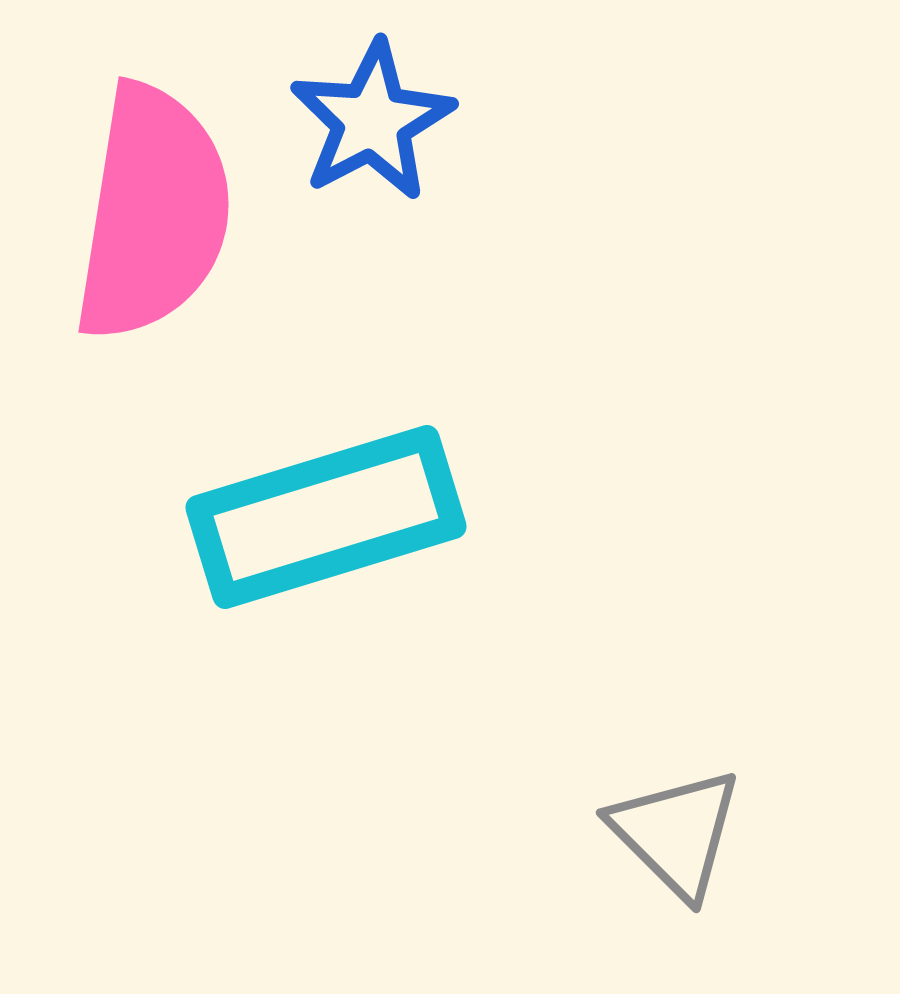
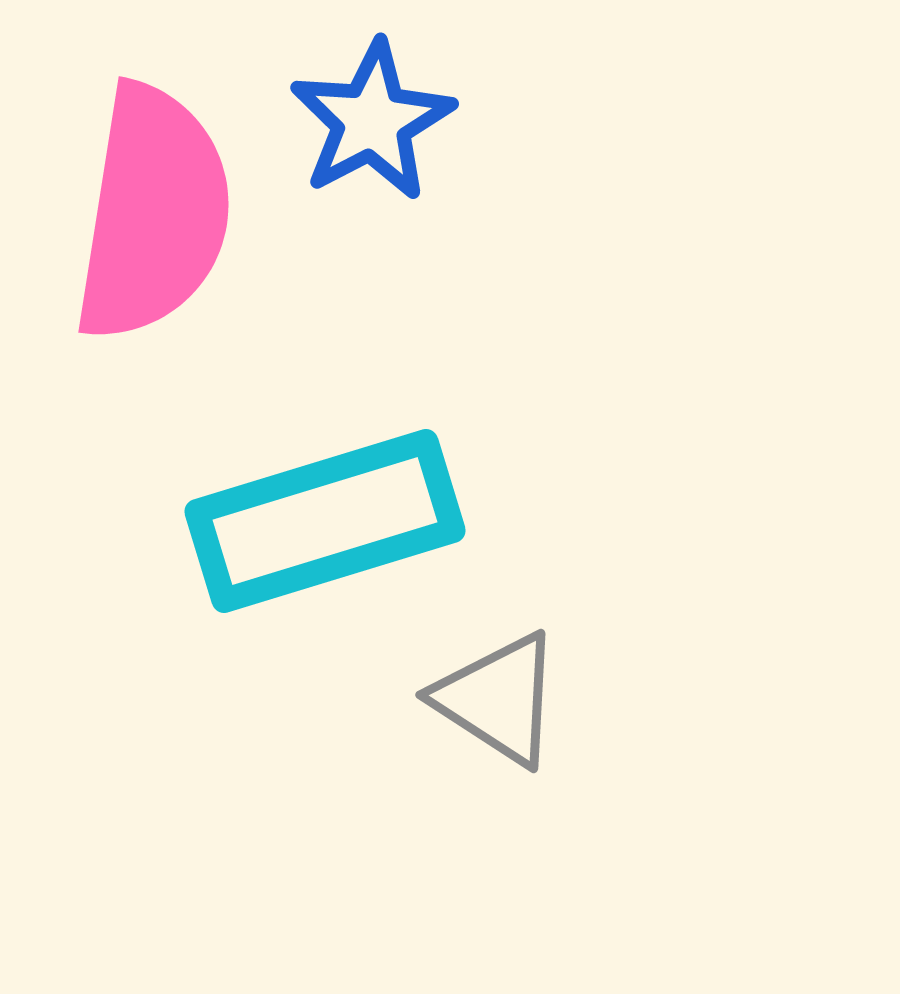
cyan rectangle: moved 1 px left, 4 px down
gray triangle: moved 178 px left, 134 px up; rotated 12 degrees counterclockwise
